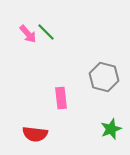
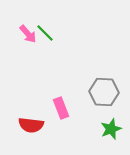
green line: moved 1 px left, 1 px down
gray hexagon: moved 15 px down; rotated 12 degrees counterclockwise
pink rectangle: moved 10 px down; rotated 15 degrees counterclockwise
red semicircle: moved 4 px left, 9 px up
